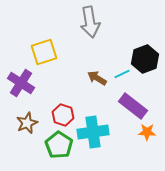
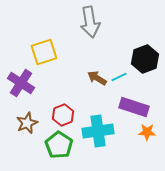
cyan line: moved 3 px left, 3 px down
purple rectangle: moved 1 px right, 1 px down; rotated 20 degrees counterclockwise
red hexagon: rotated 20 degrees clockwise
cyan cross: moved 5 px right, 1 px up
